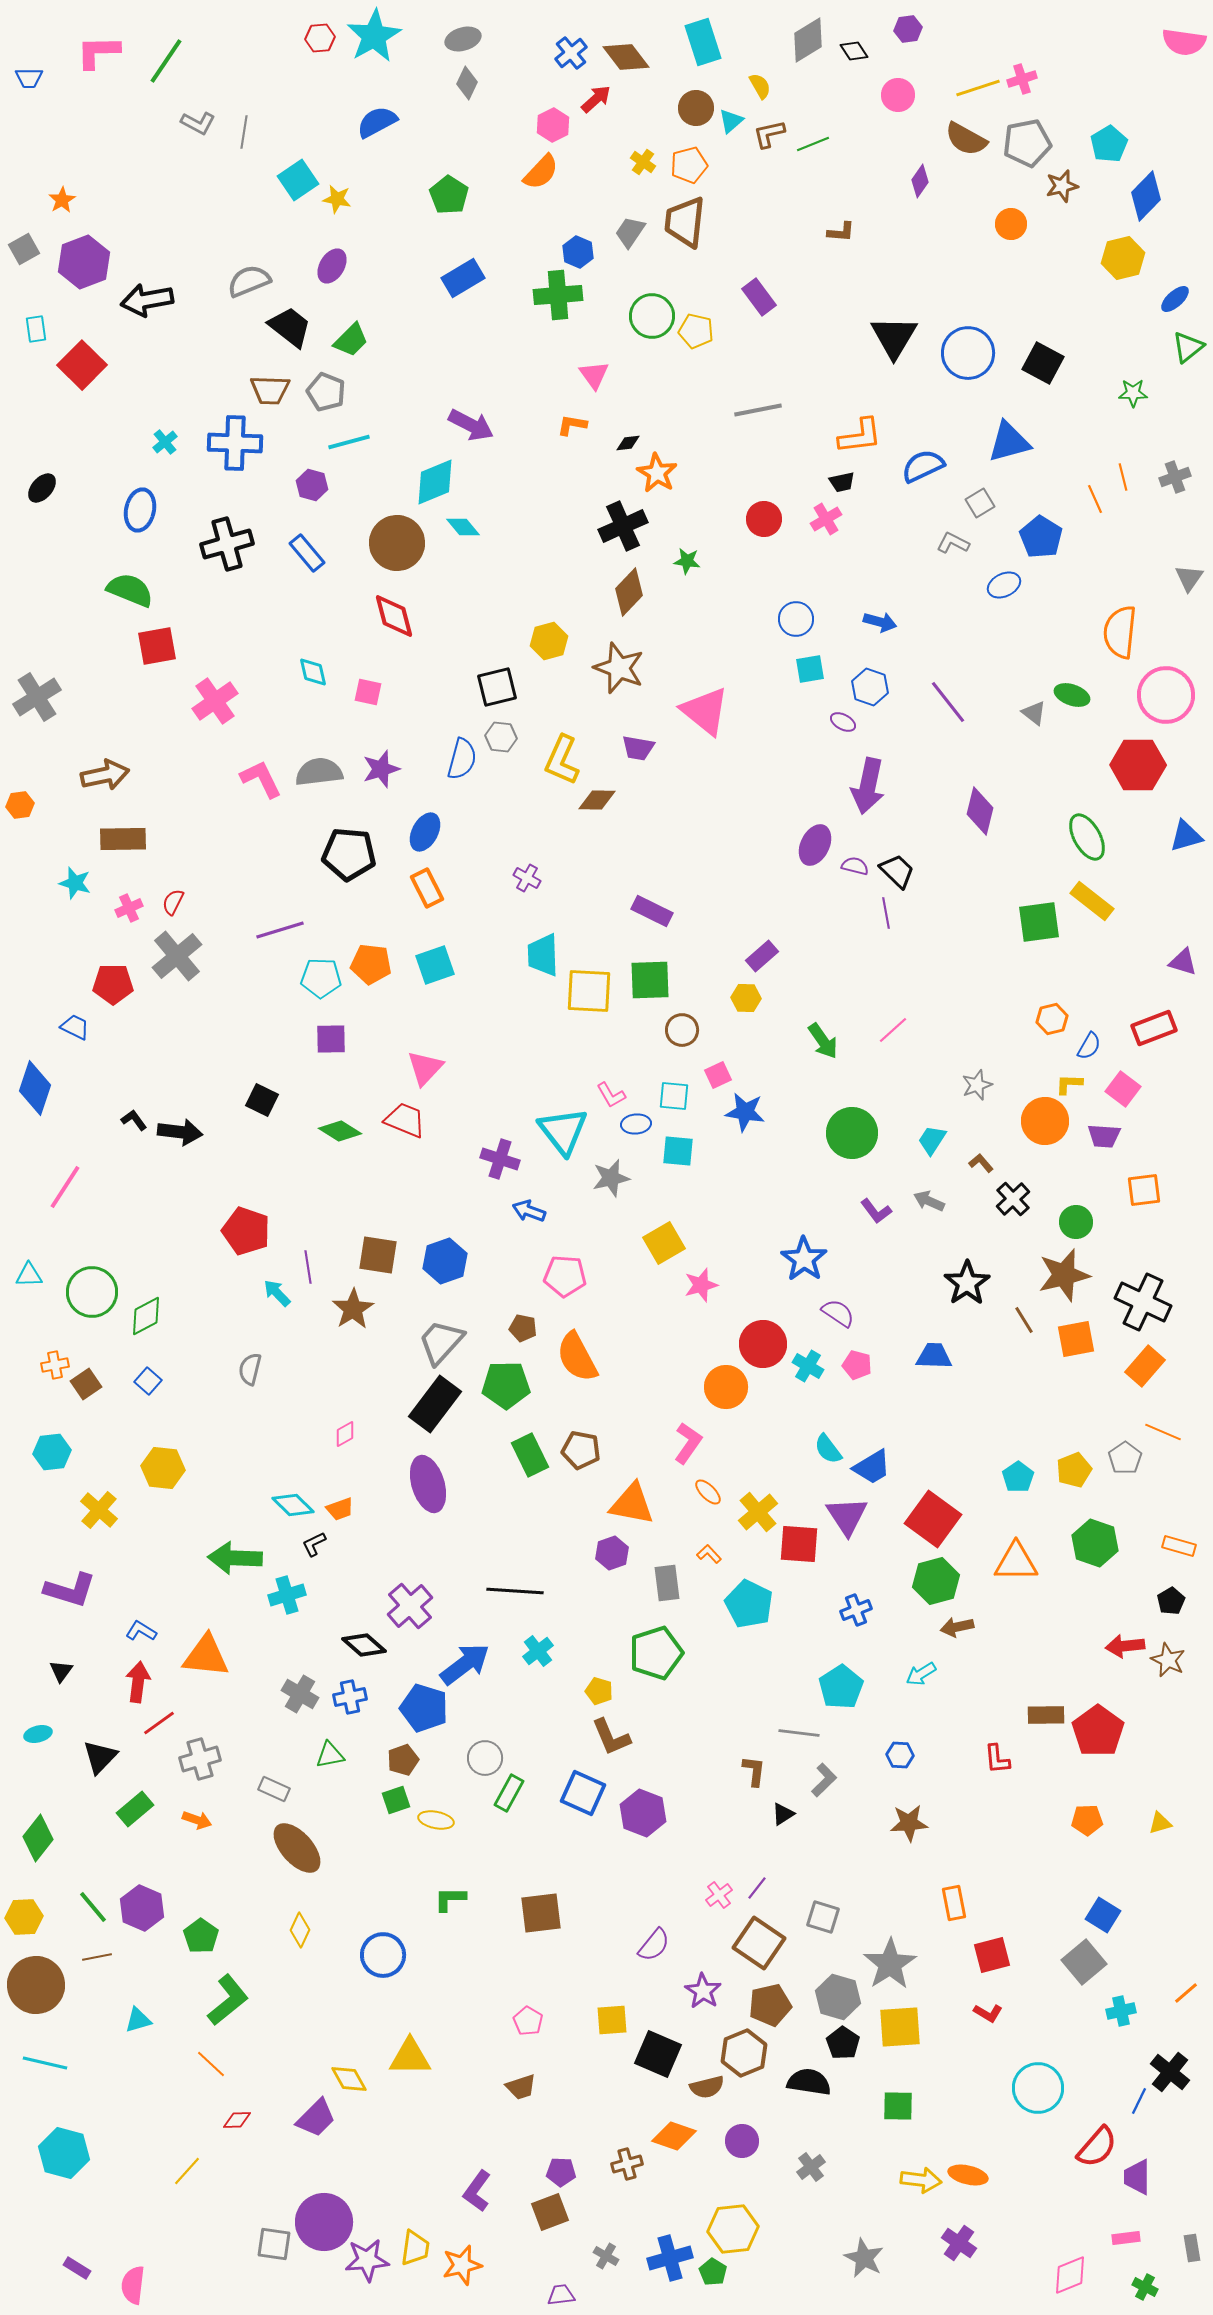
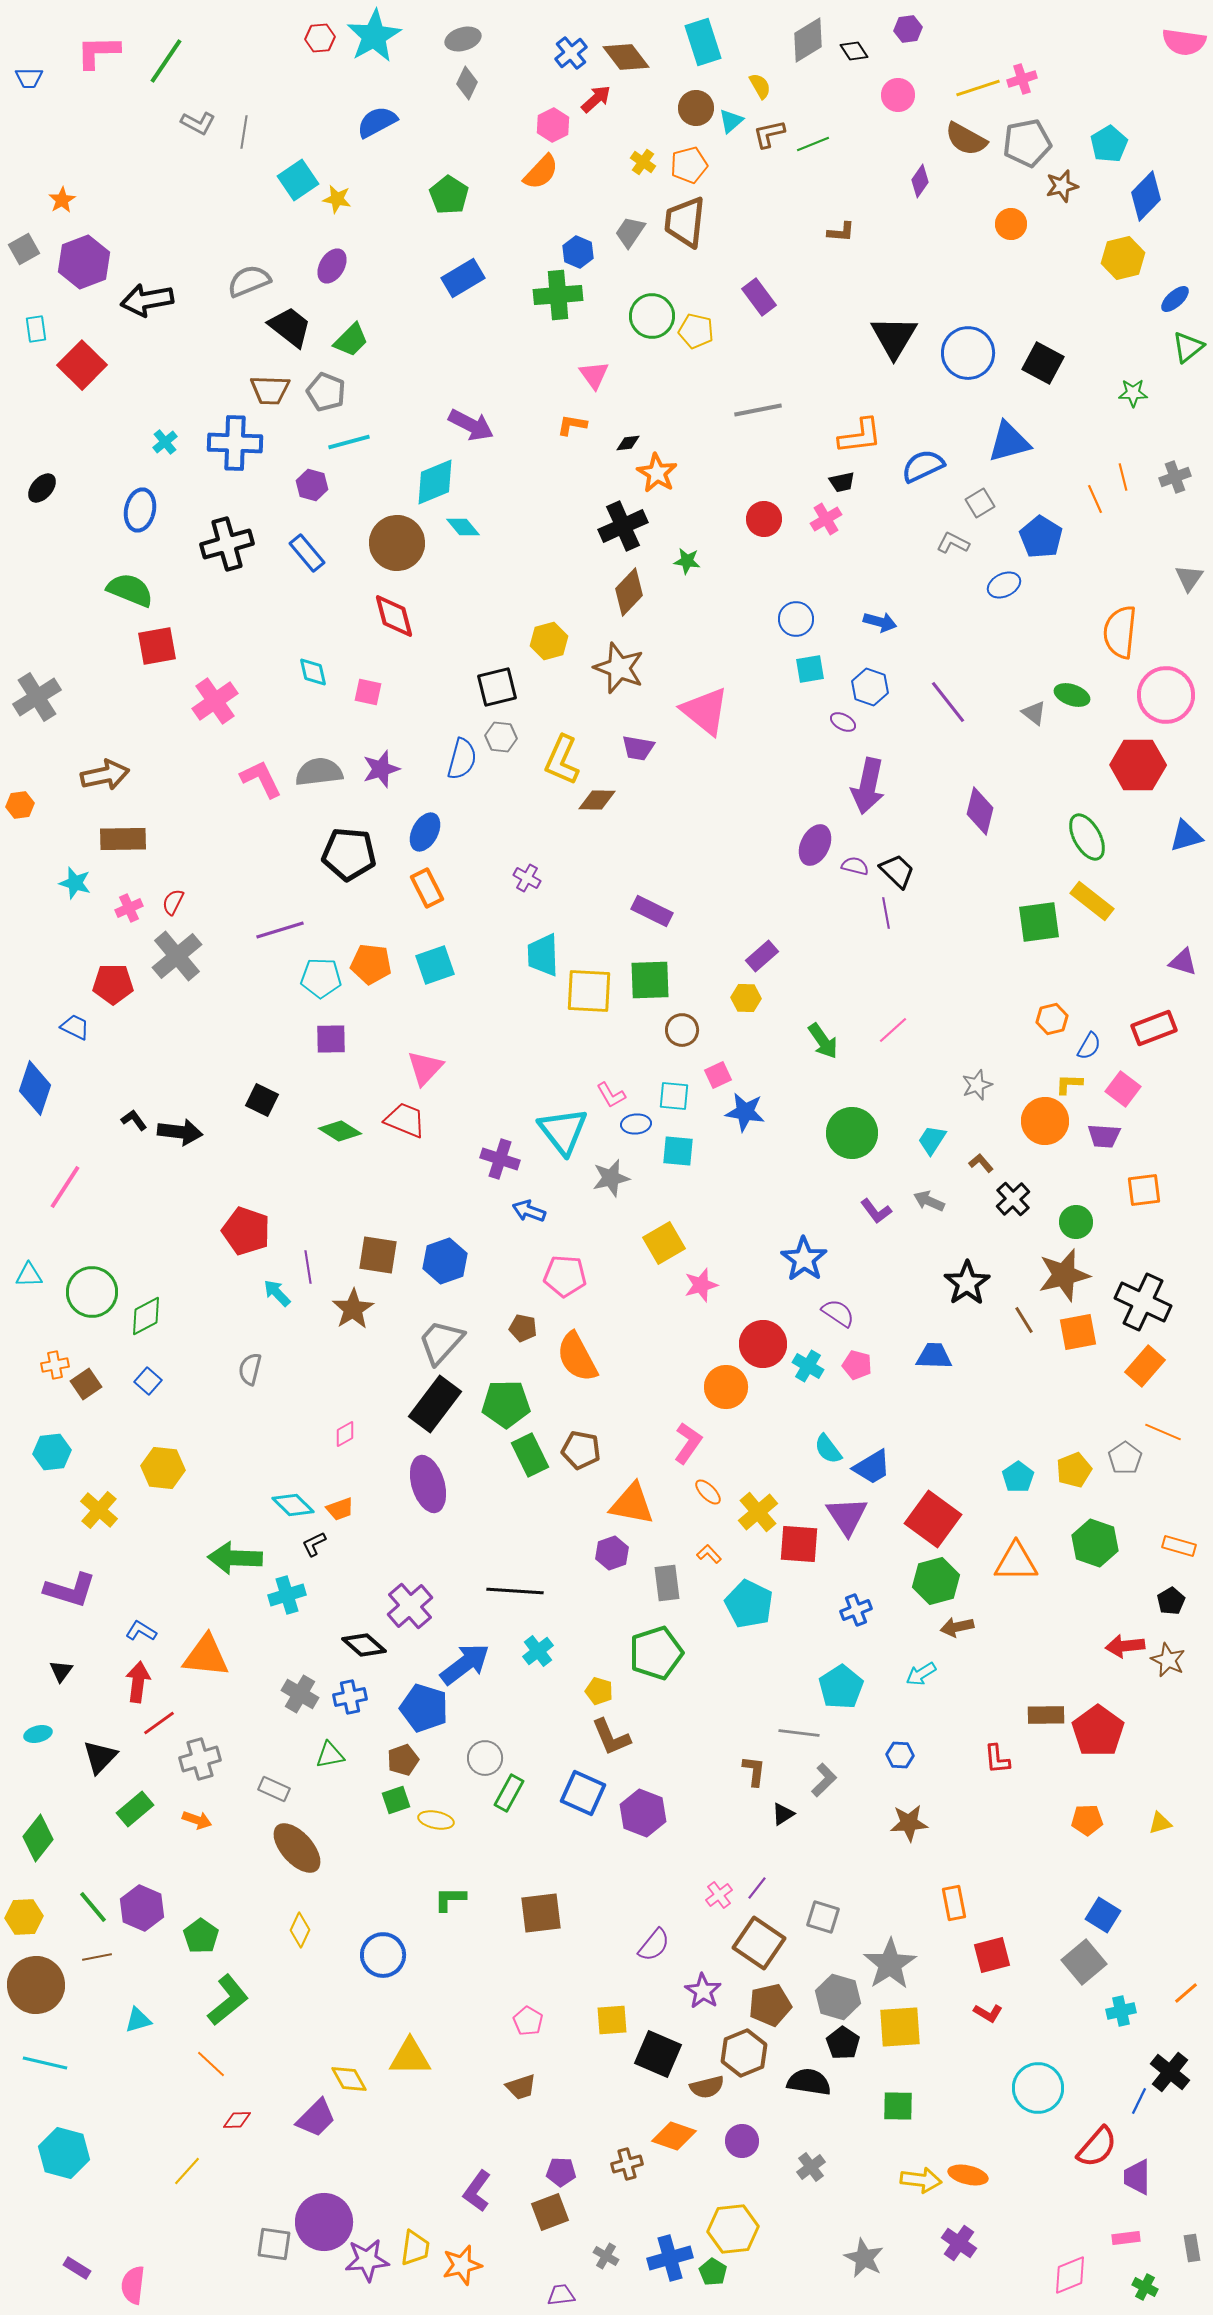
orange square at (1076, 1339): moved 2 px right, 7 px up
green pentagon at (506, 1385): moved 19 px down
